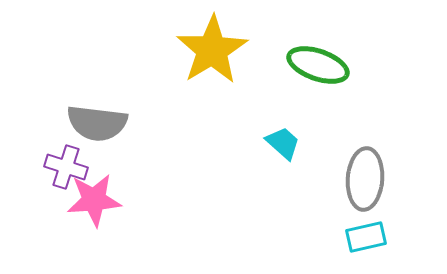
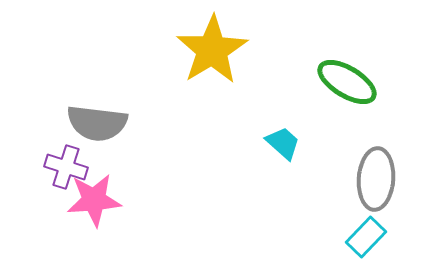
green ellipse: moved 29 px right, 17 px down; rotated 12 degrees clockwise
gray ellipse: moved 11 px right
cyan rectangle: rotated 33 degrees counterclockwise
